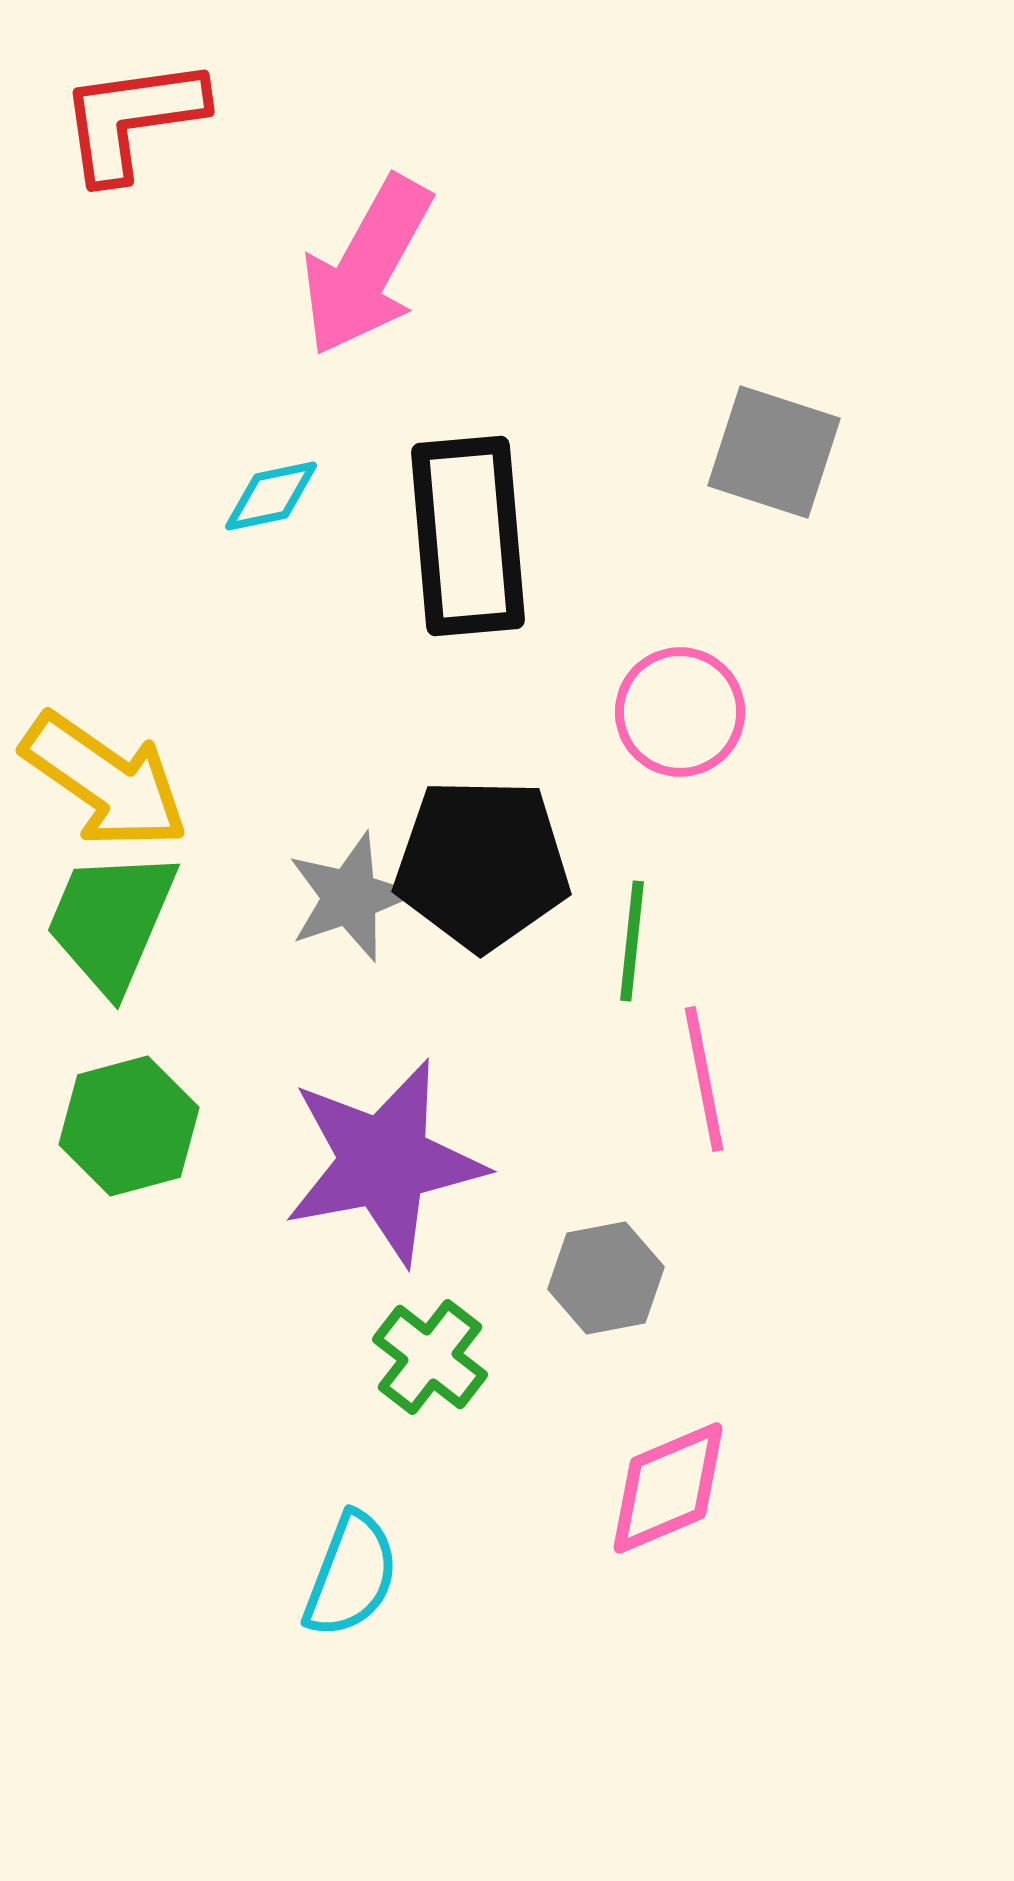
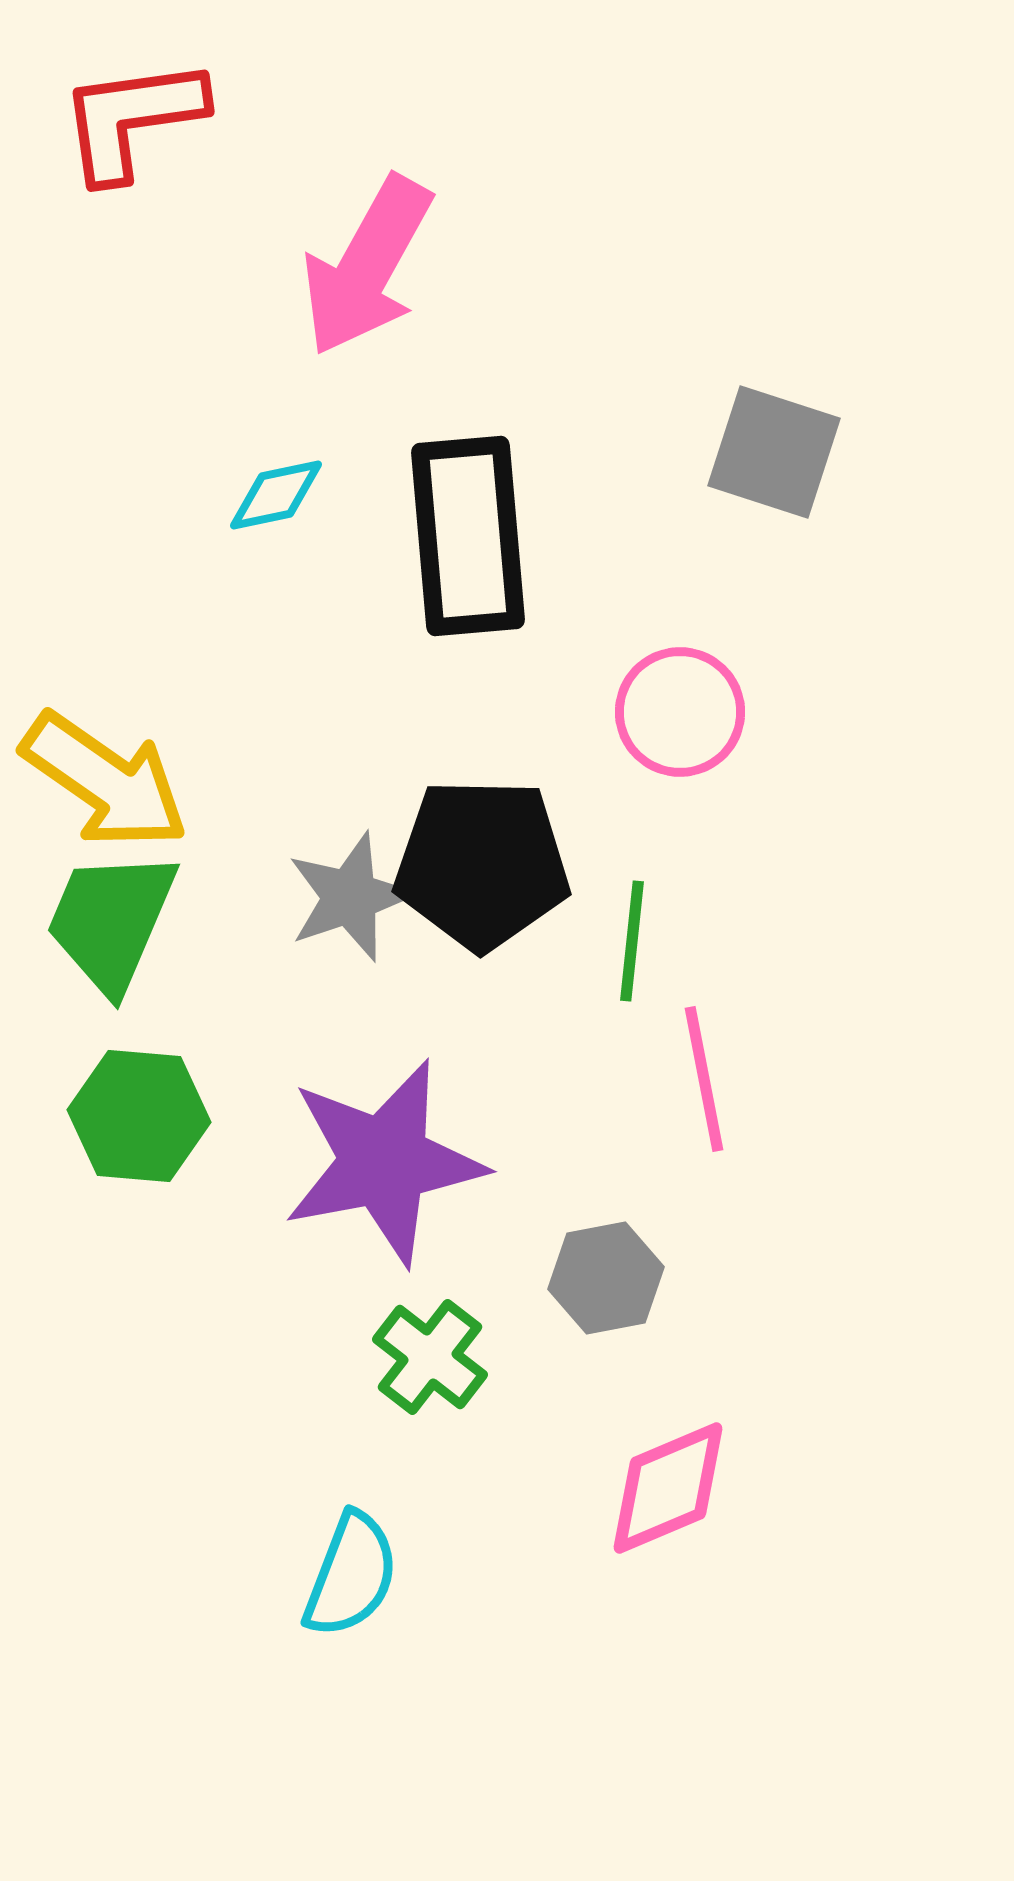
cyan diamond: moved 5 px right, 1 px up
green hexagon: moved 10 px right, 10 px up; rotated 20 degrees clockwise
